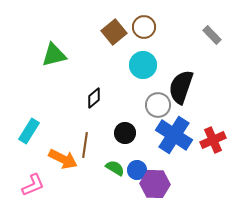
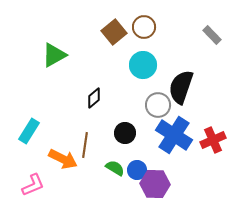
green triangle: rotated 16 degrees counterclockwise
